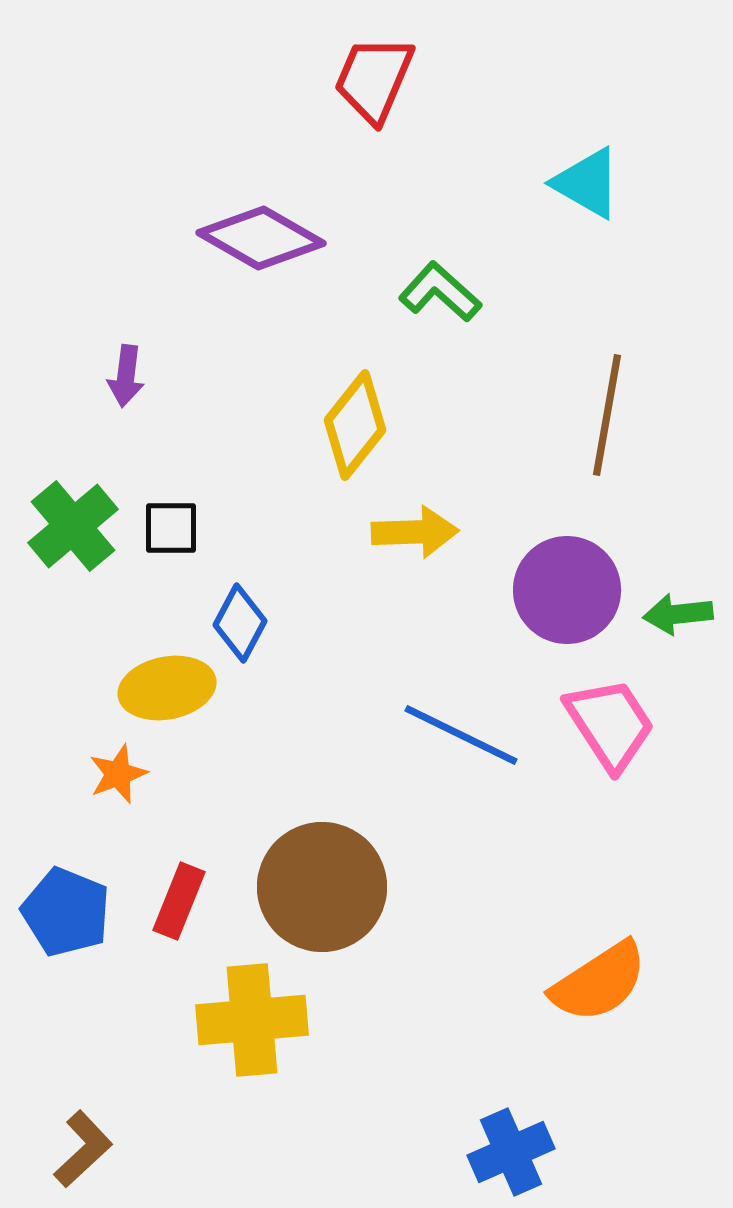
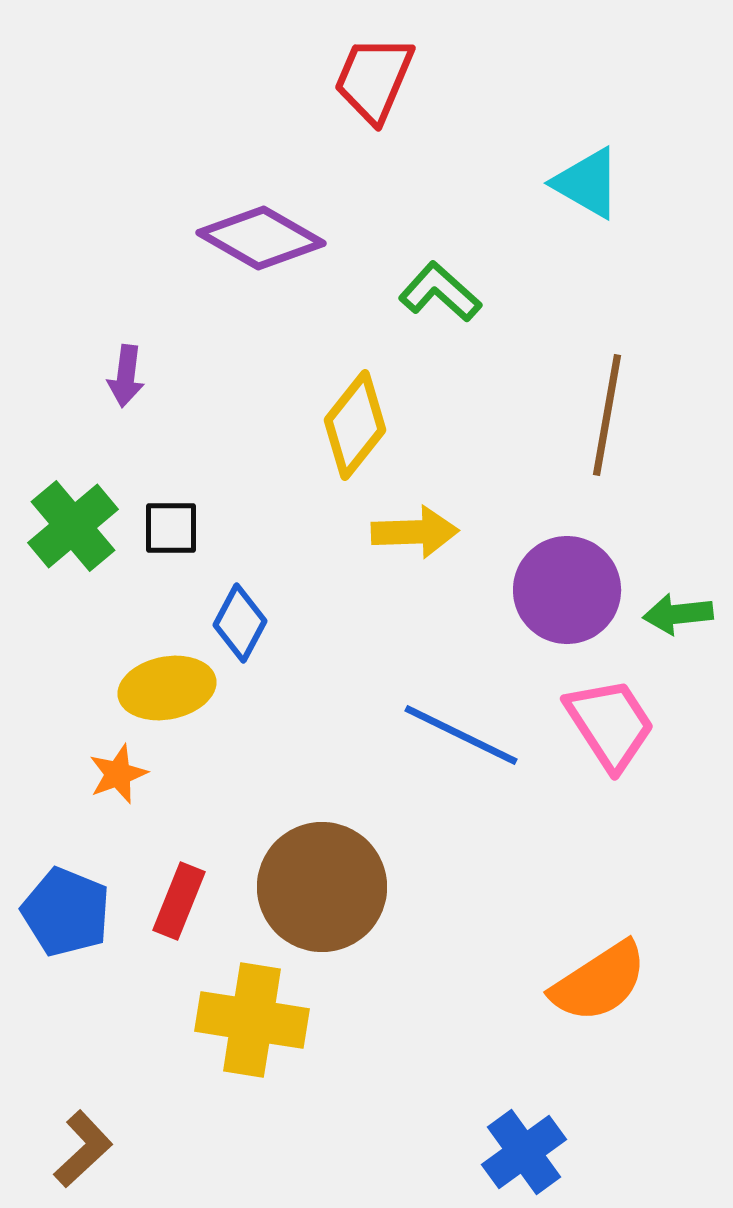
yellow cross: rotated 14 degrees clockwise
blue cross: moved 13 px right; rotated 12 degrees counterclockwise
